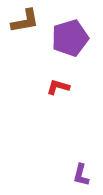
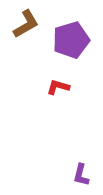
brown L-shape: moved 1 px right, 3 px down; rotated 20 degrees counterclockwise
purple pentagon: moved 1 px right, 2 px down
